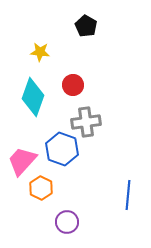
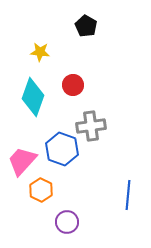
gray cross: moved 5 px right, 4 px down
orange hexagon: moved 2 px down
